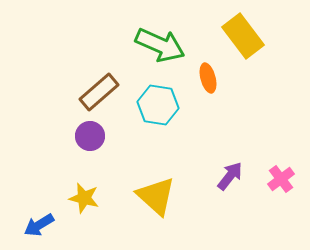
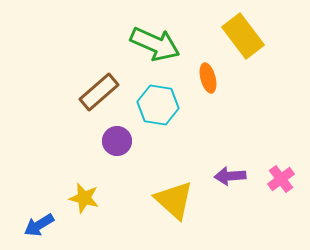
green arrow: moved 5 px left, 1 px up
purple circle: moved 27 px right, 5 px down
purple arrow: rotated 132 degrees counterclockwise
yellow triangle: moved 18 px right, 4 px down
